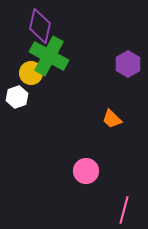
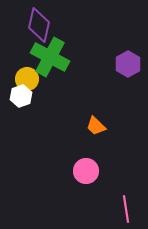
purple diamond: moved 1 px left, 1 px up
green cross: moved 1 px right, 1 px down
yellow circle: moved 4 px left, 6 px down
white hexagon: moved 4 px right, 1 px up
orange trapezoid: moved 16 px left, 7 px down
pink line: moved 2 px right, 1 px up; rotated 24 degrees counterclockwise
